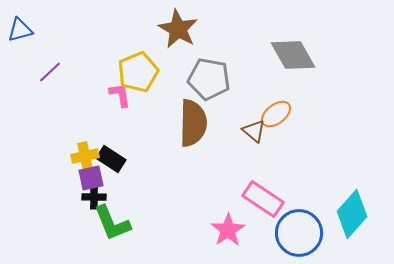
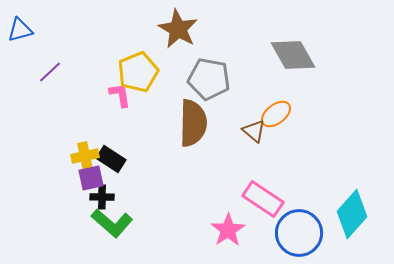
black cross: moved 8 px right
green L-shape: rotated 27 degrees counterclockwise
